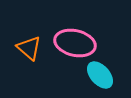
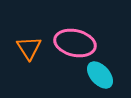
orange triangle: rotated 16 degrees clockwise
